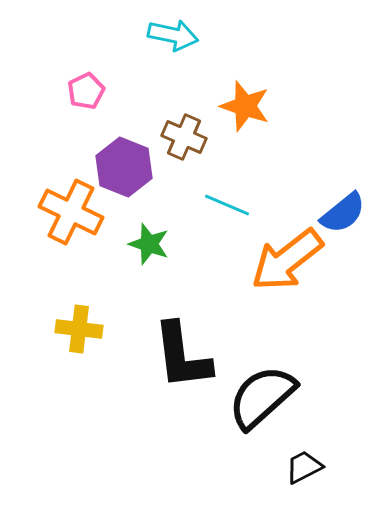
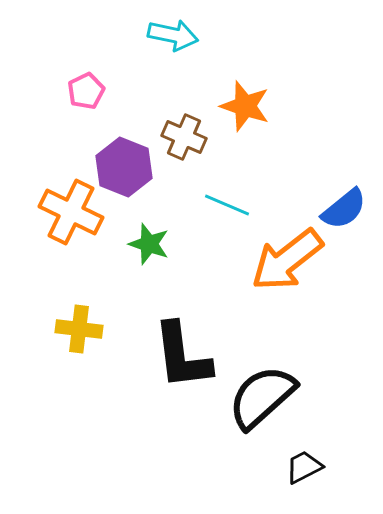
blue semicircle: moved 1 px right, 4 px up
